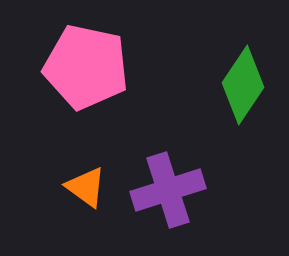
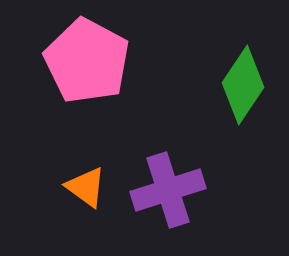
pink pentagon: moved 1 px right, 6 px up; rotated 16 degrees clockwise
